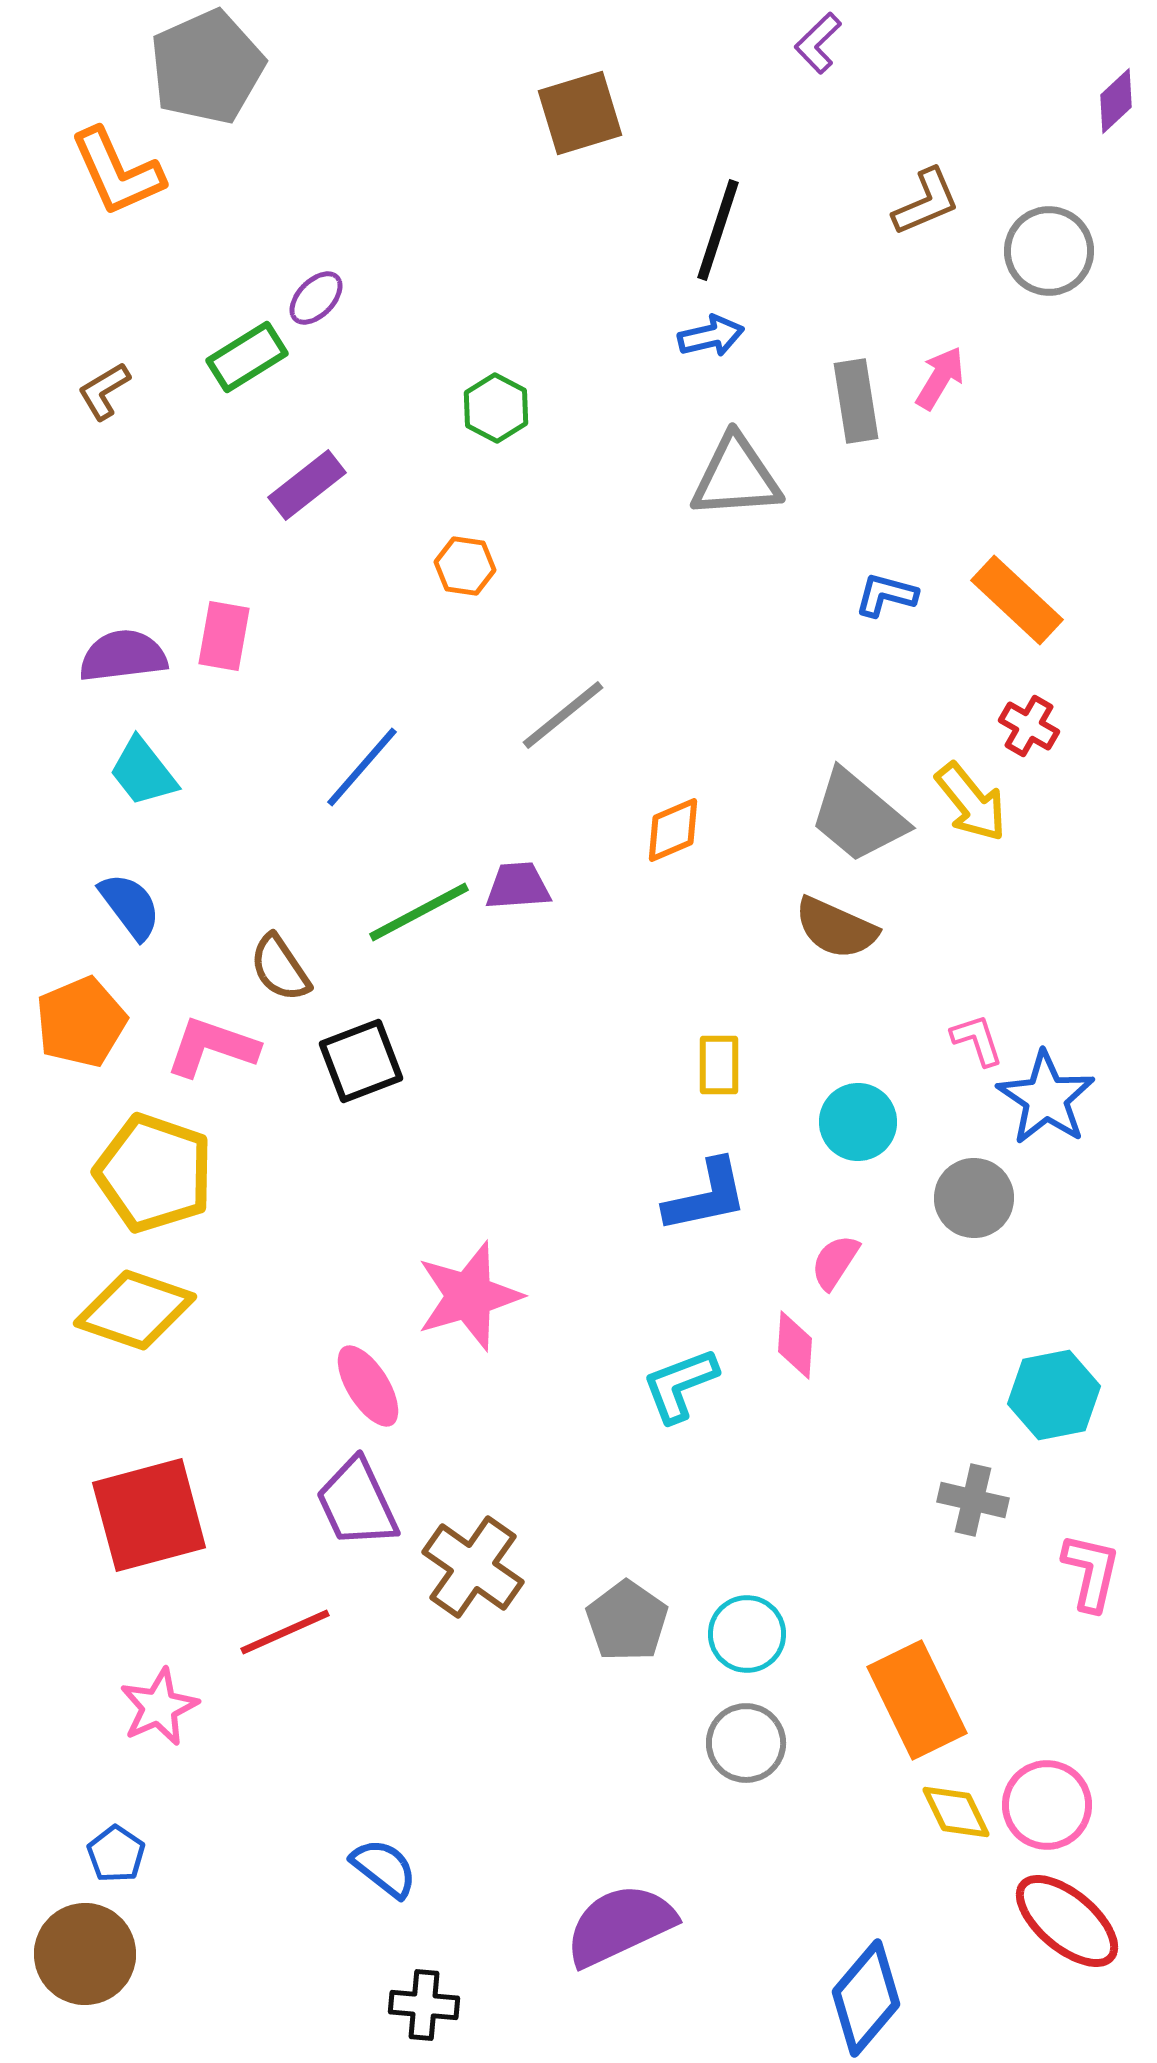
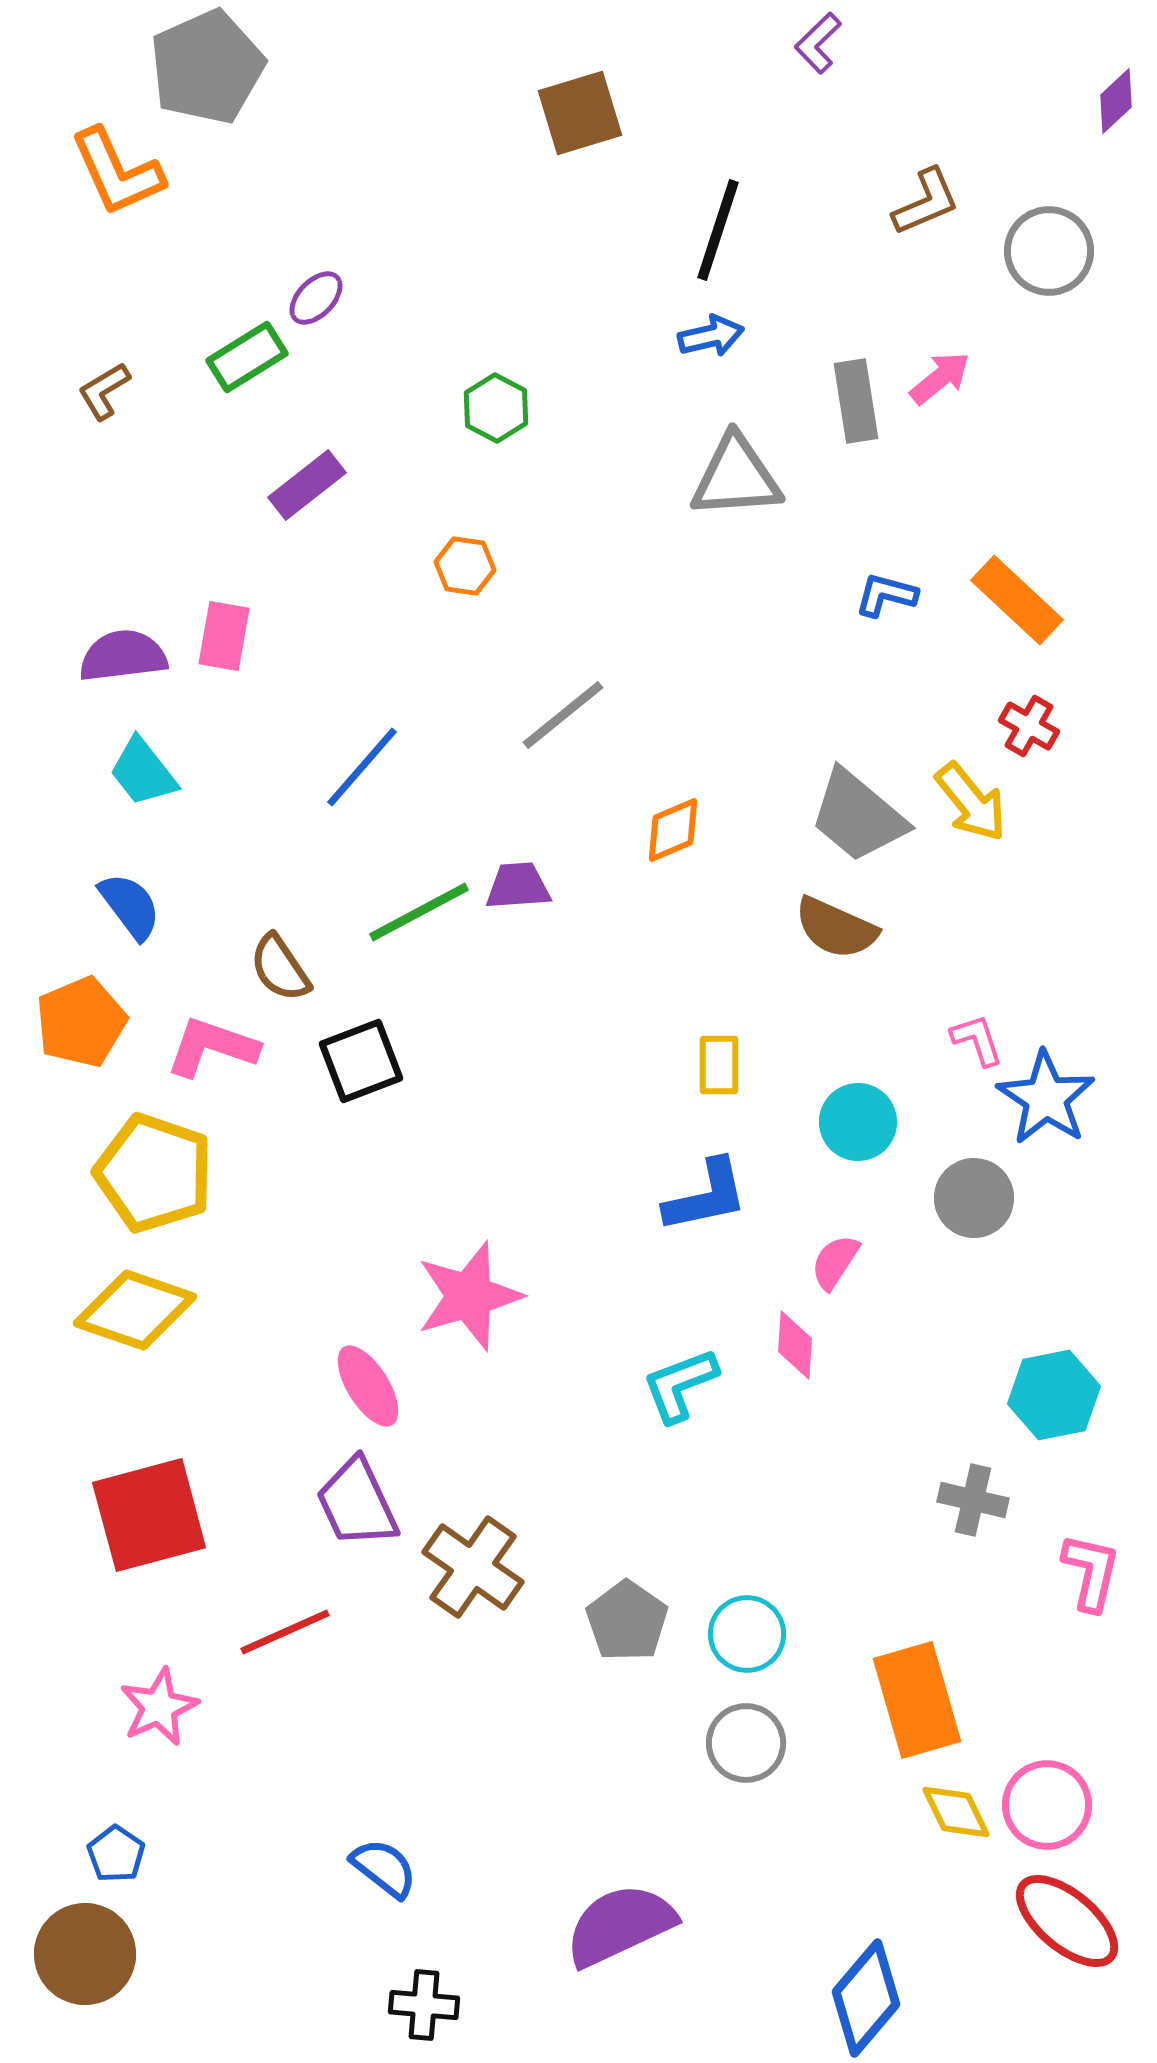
pink arrow at (940, 378): rotated 20 degrees clockwise
orange rectangle at (917, 1700): rotated 10 degrees clockwise
